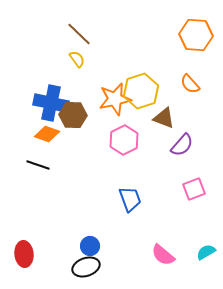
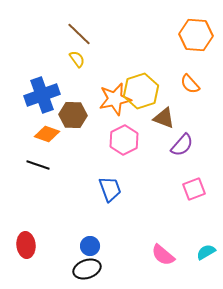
blue cross: moved 9 px left, 8 px up; rotated 32 degrees counterclockwise
blue trapezoid: moved 20 px left, 10 px up
red ellipse: moved 2 px right, 9 px up
black ellipse: moved 1 px right, 2 px down
